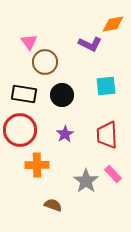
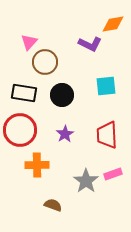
pink triangle: rotated 18 degrees clockwise
black rectangle: moved 1 px up
pink rectangle: rotated 66 degrees counterclockwise
